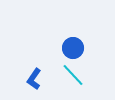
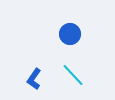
blue circle: moved 3 px left, 14 px up
